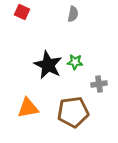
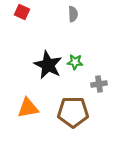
gray semicircle: rotated 14 degrees counterclockwise
brown pentagon: rotated 8 degrees clockwise
